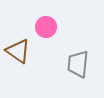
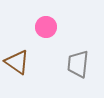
brown triangle: moved 1 px left, 11 px down
